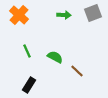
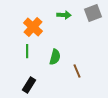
orange cross: moved 14 px right, 12 px down
green line: rotated 24 degrees clockwise
green semicircle: rotated 77 degrees clockwise
brown line: rotated 24 degrees clockwise
